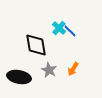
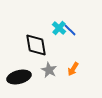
blue line: moved 1 px up
black ellipse: rotated 25 degrees counterclockwise
